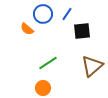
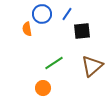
blue circle: moved 1 px left
orange semicircle: rotated 40 degrees clockwise
green line: moved 6 px right
